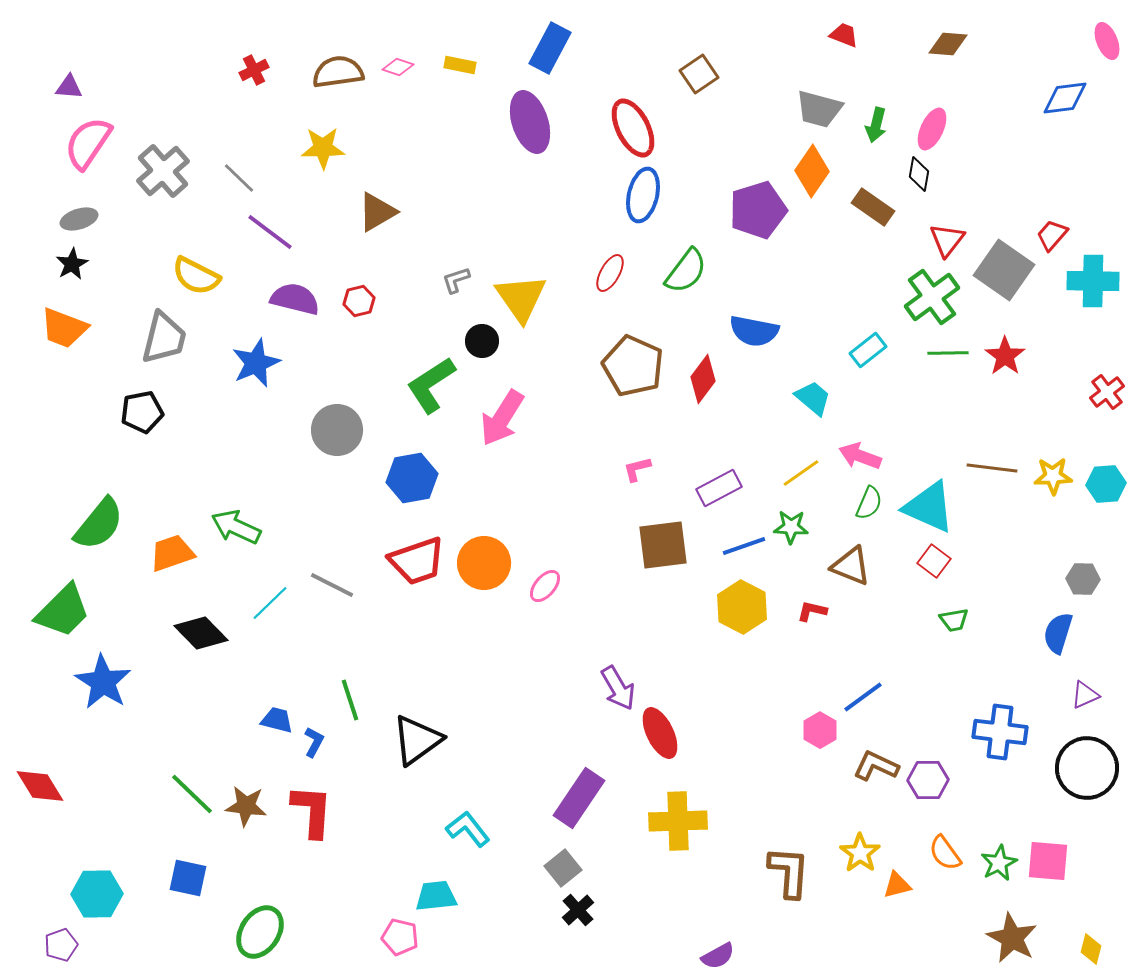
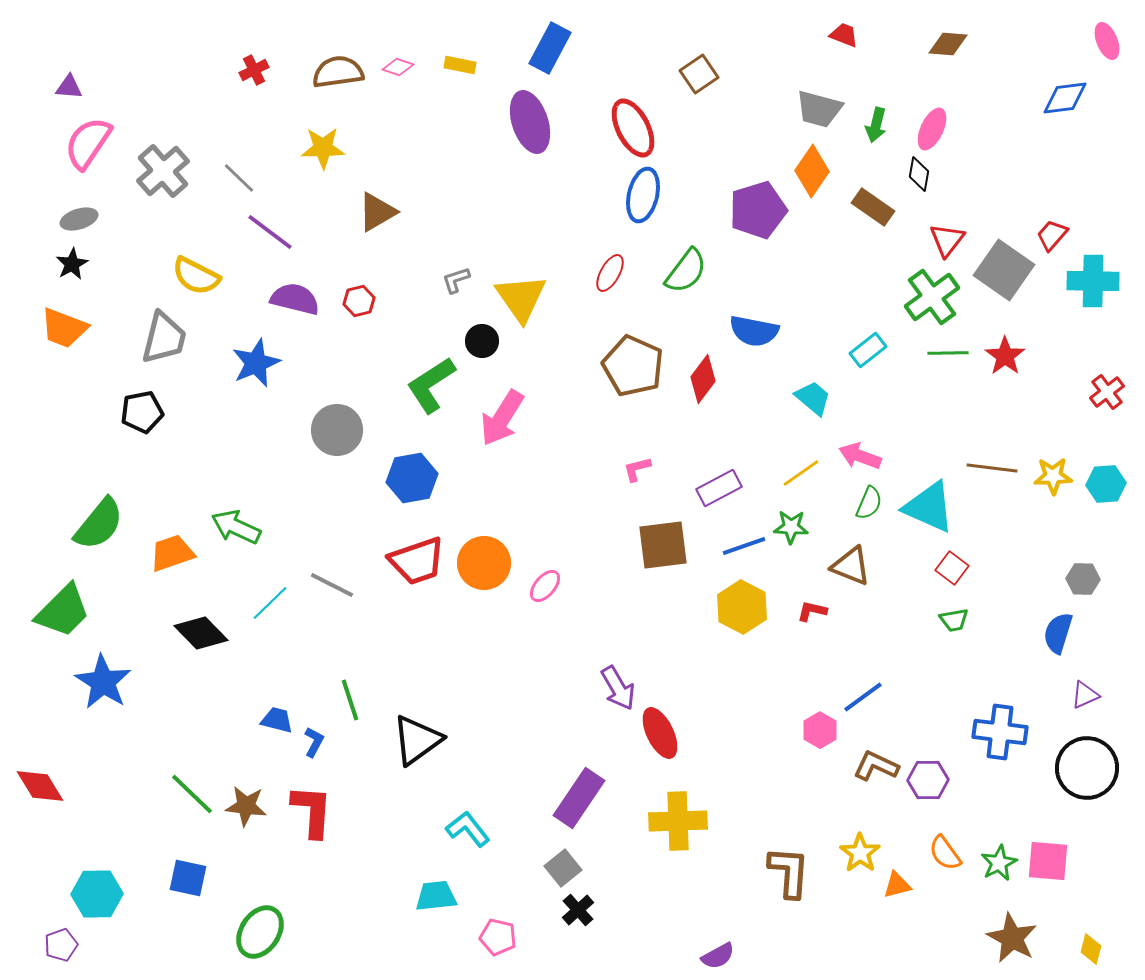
red square at (934, 561): moved 18 px right, 7 px down
pink pentagon at (400, 937): moved 98 px right
